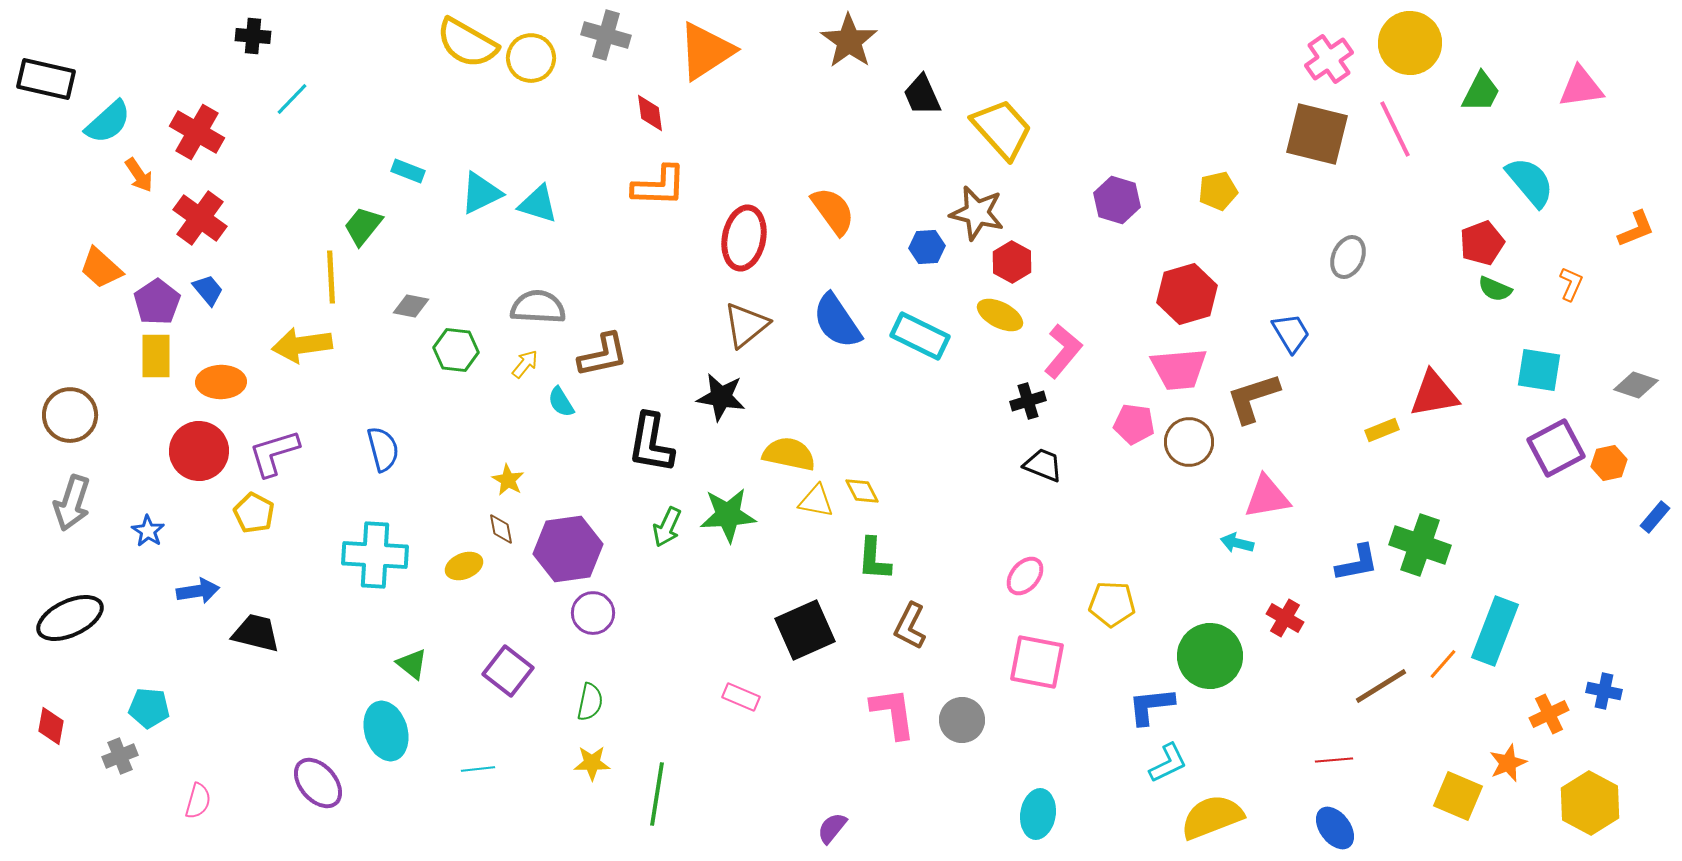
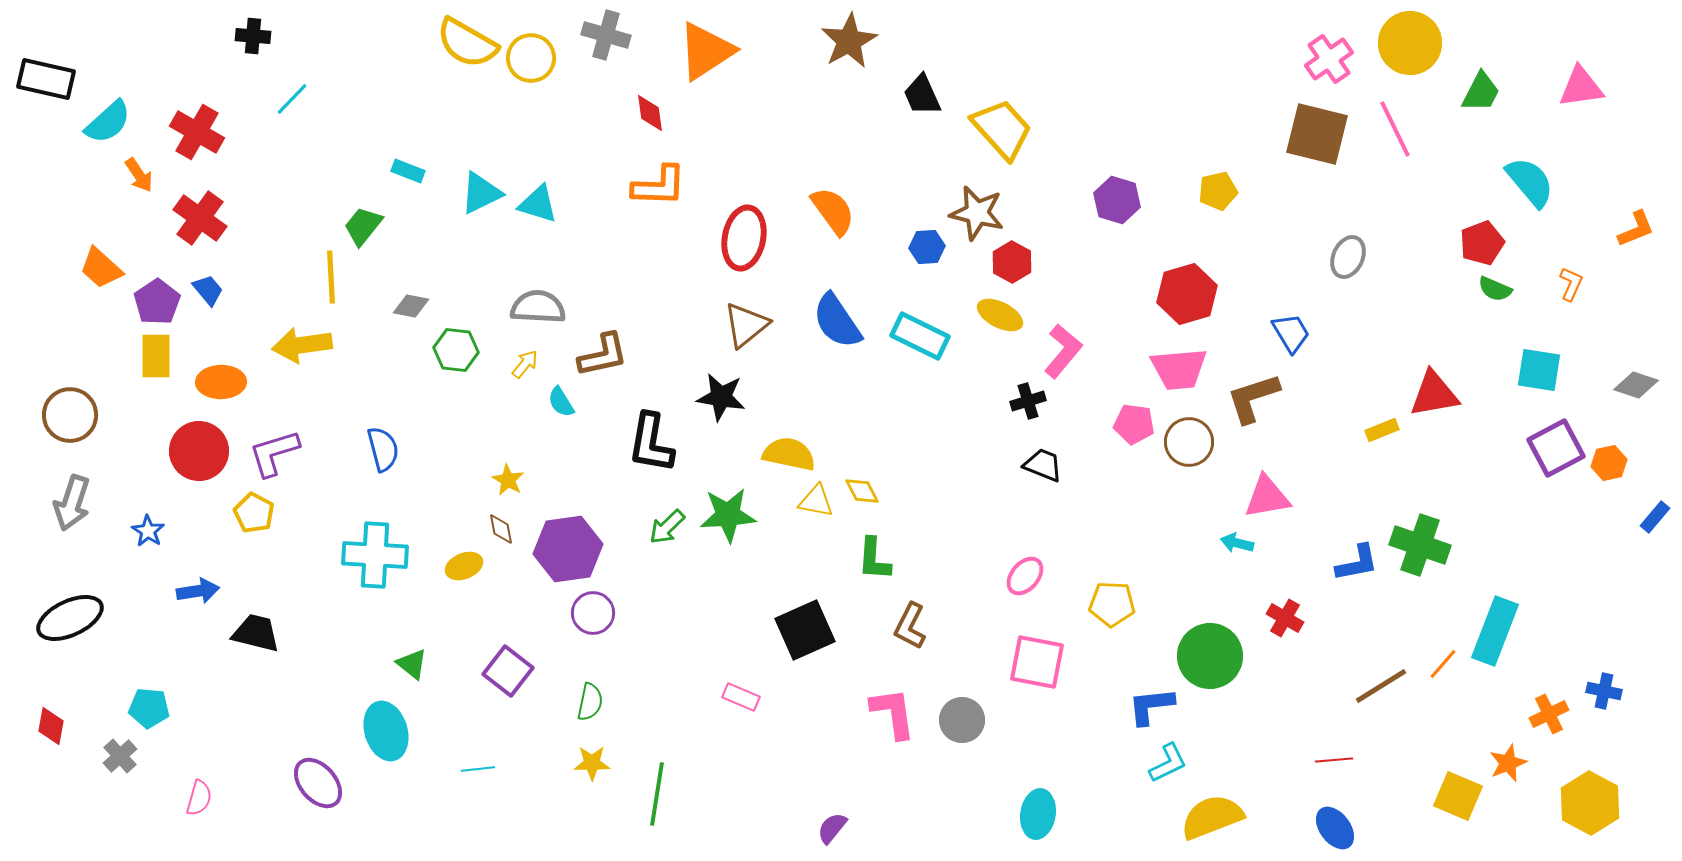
brown star at (849, 41): rotated 8 degrees clockwise
green arrow at (667, 527): rotated 21 degrees clockwise
gray cross at (120, 756): rotated 20 degrees counterclockwise
pink semicircle at (198, 801): moved 1 px right, 3 px up
